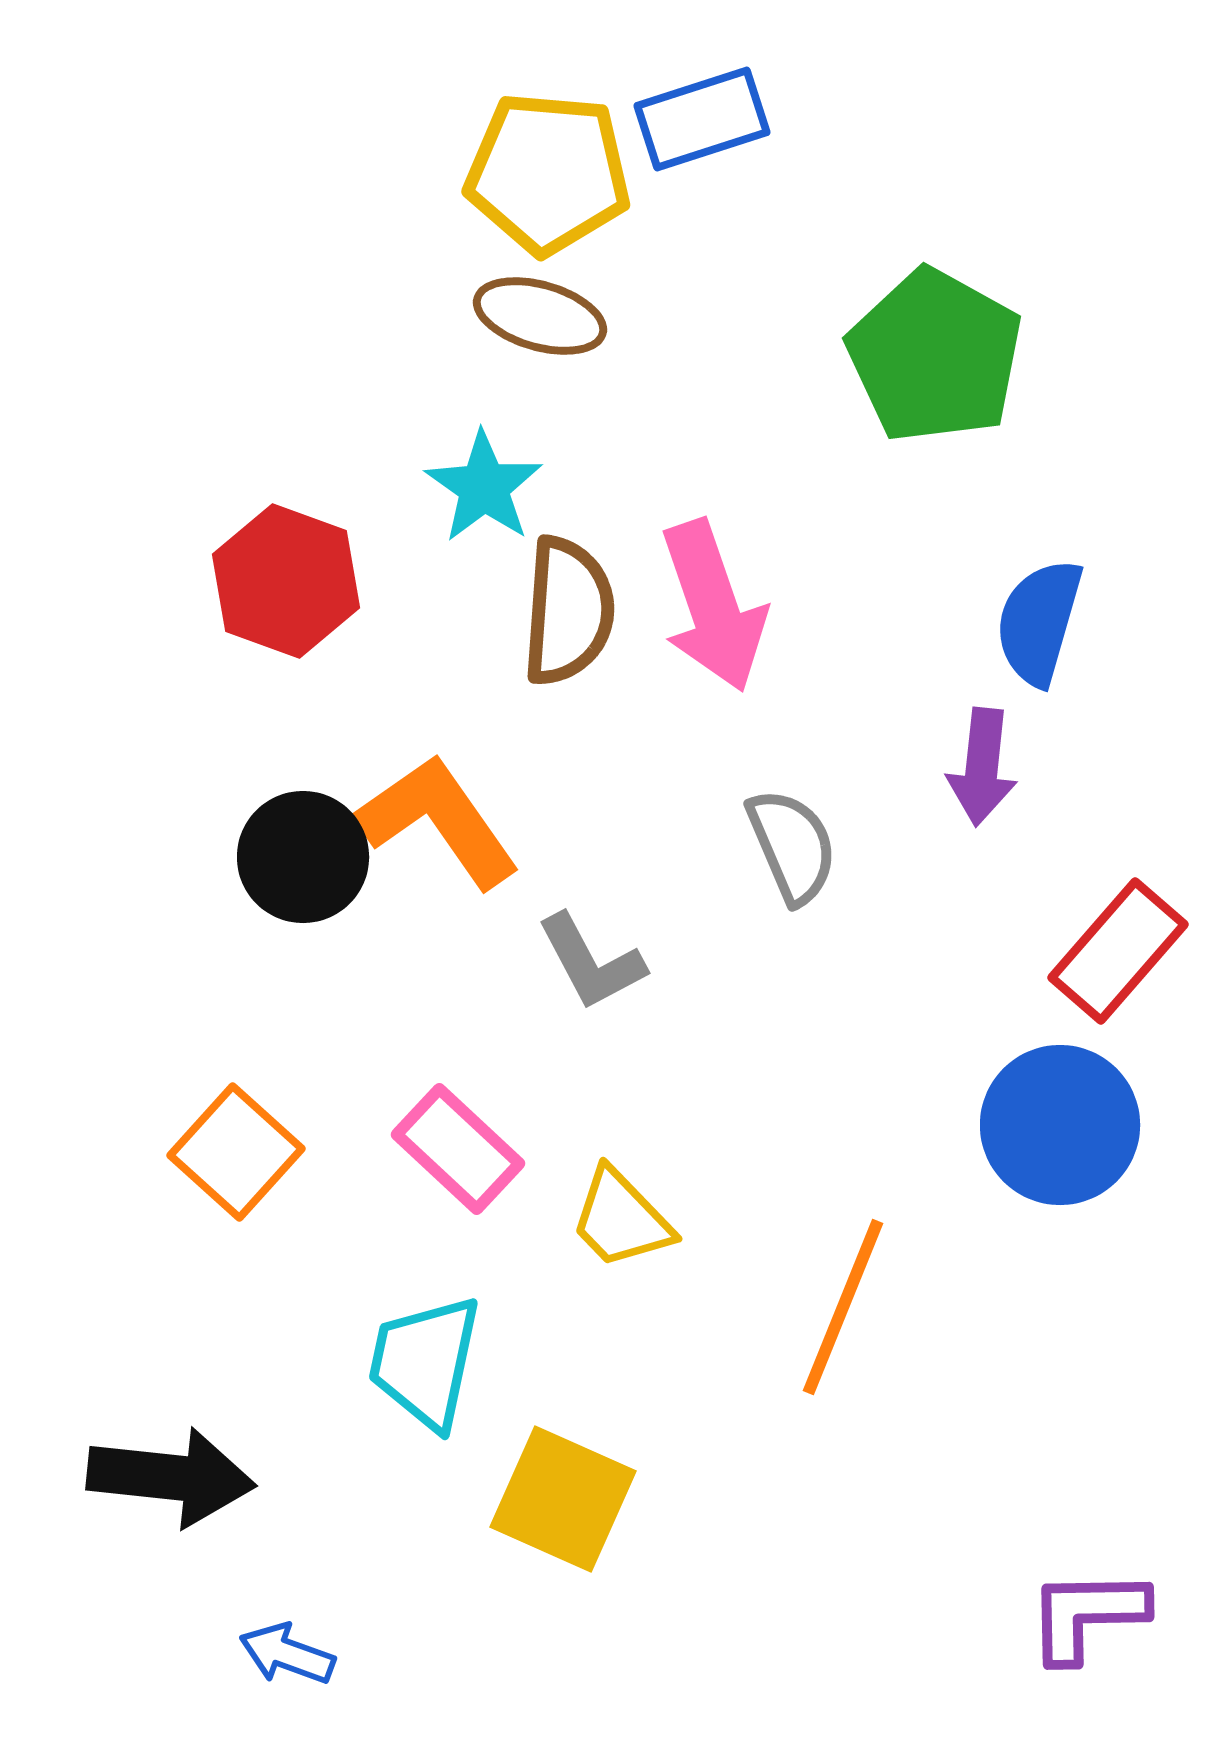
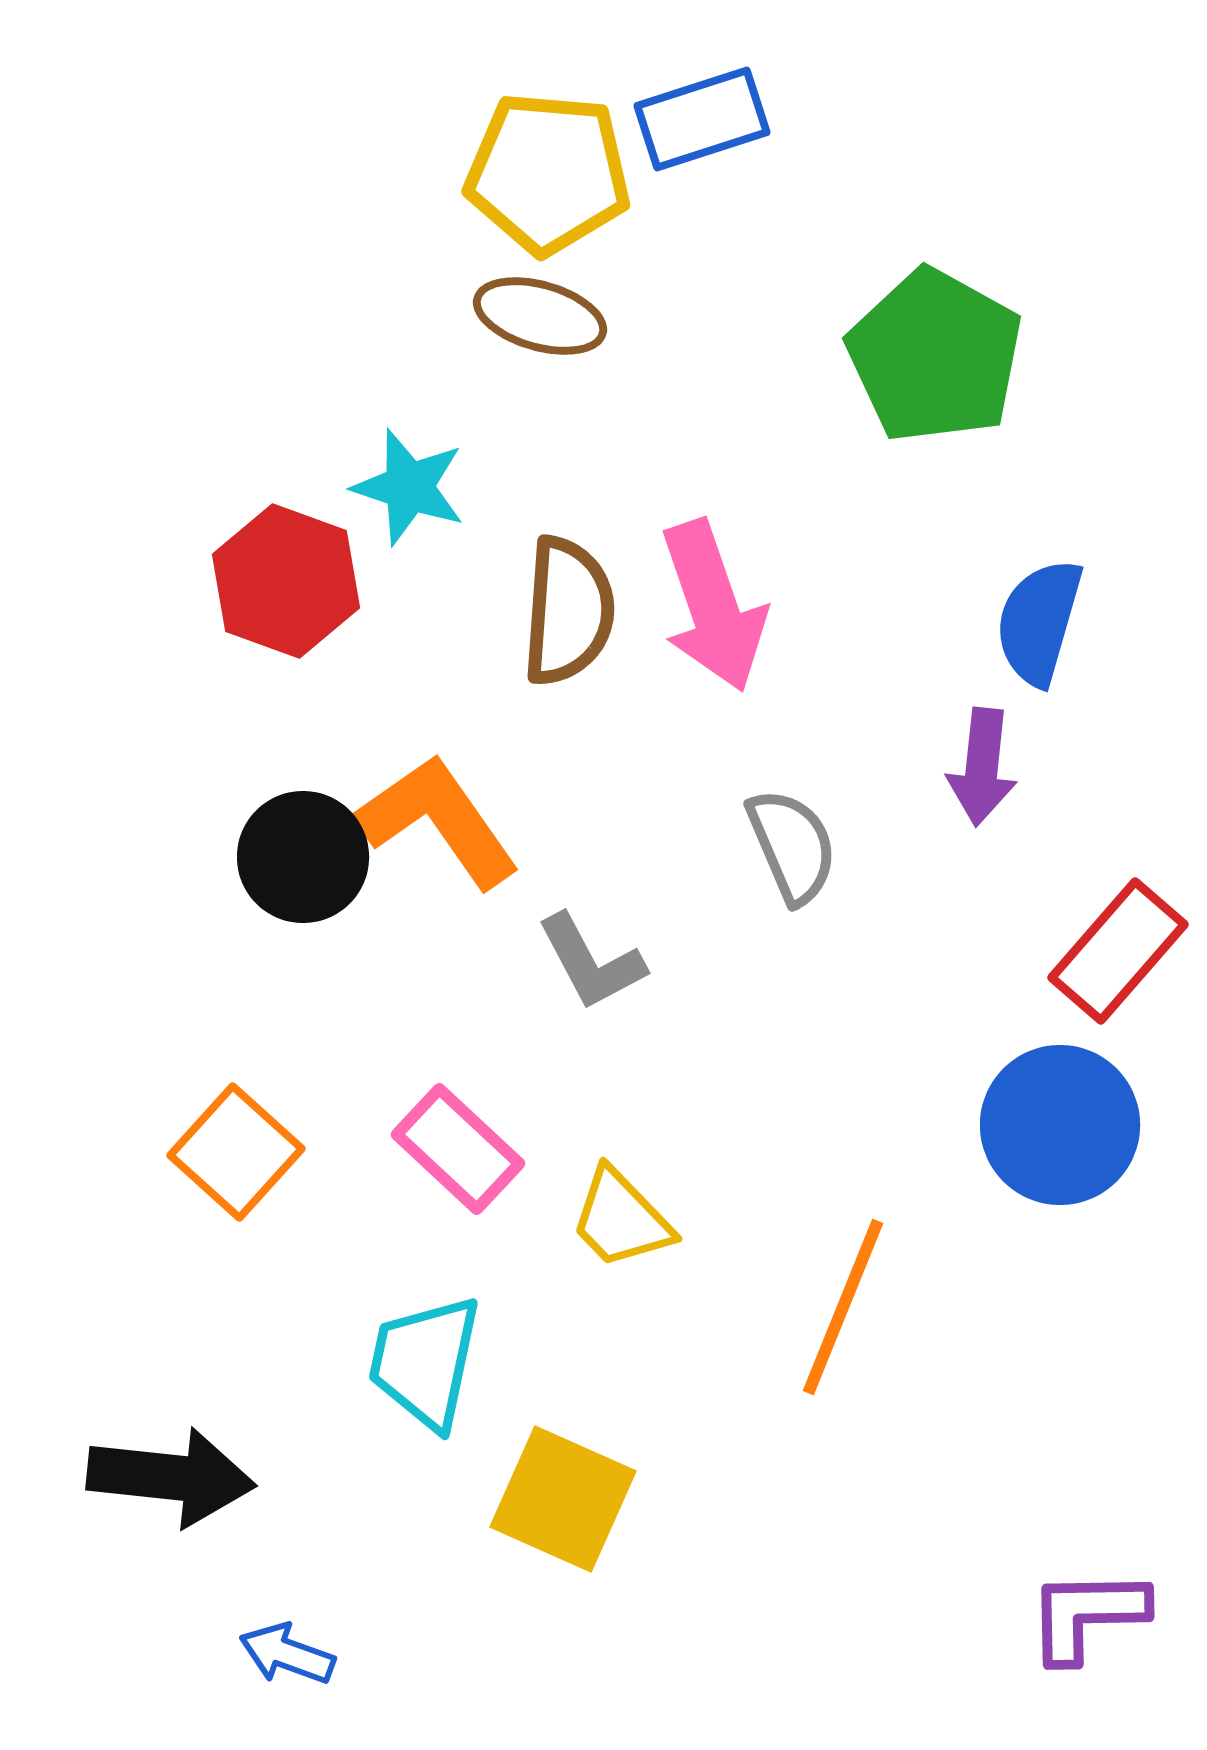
cyan star: moved 75 px left; rotated 17 degrees counterclockwise
